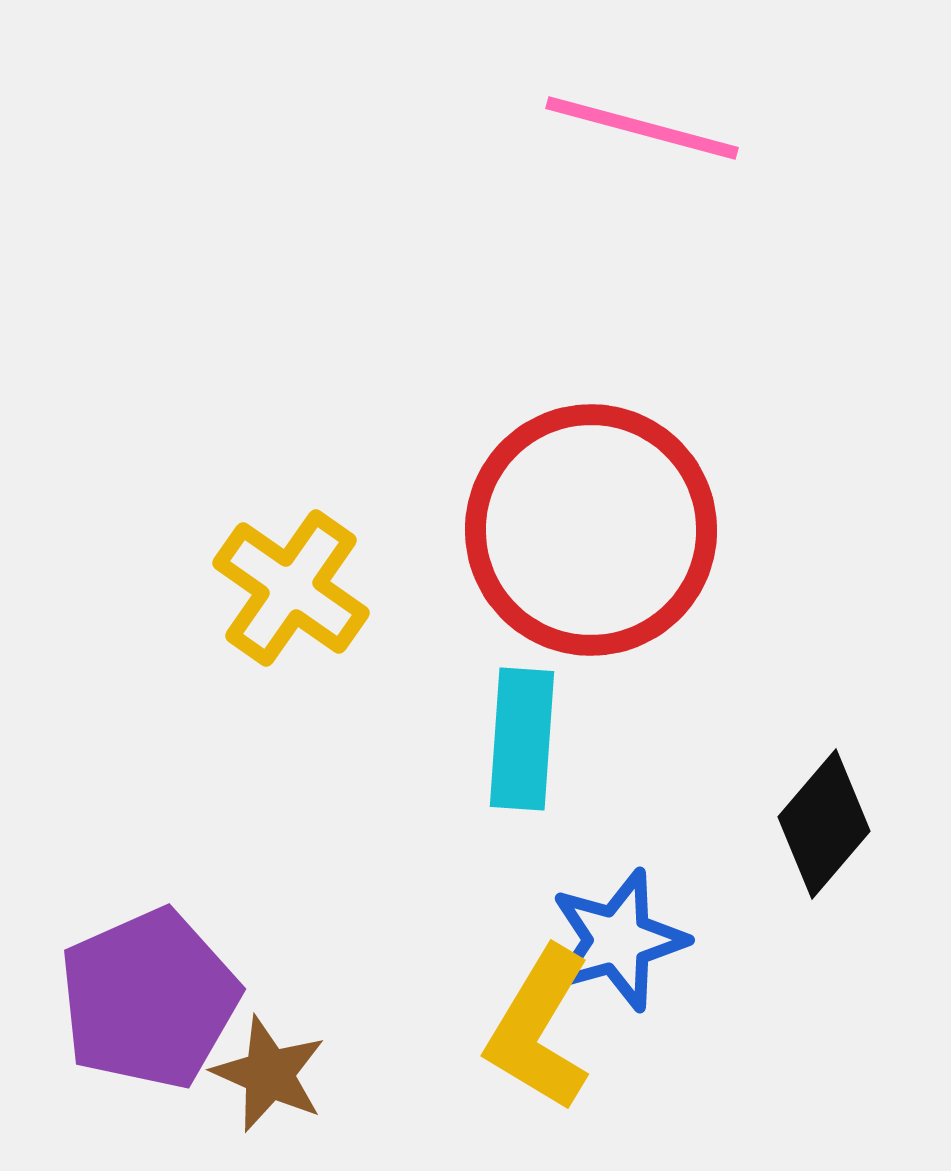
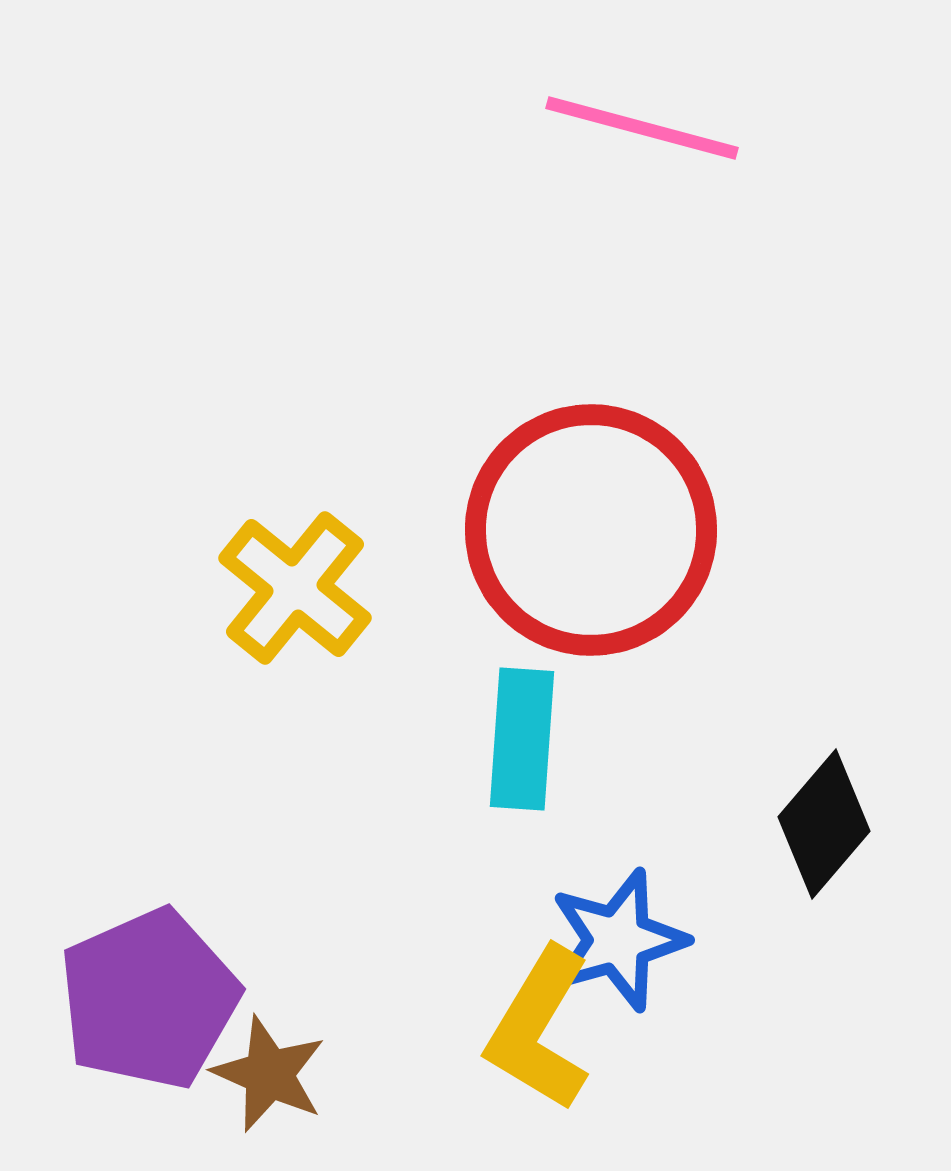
yellow cross: moved 4 px right; rotated 4 degrees clockwise
